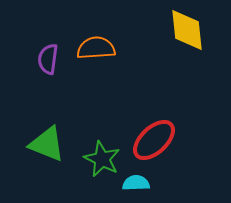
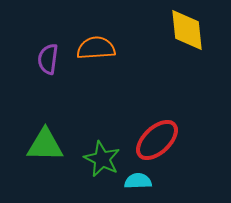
red ellipse: moved 3 px right
green triangle: moved 2 px left, 1 px down; rotated 21 degrees counterclockwise
cyan semicircle: moved 2 px right, 2 px up
